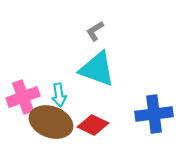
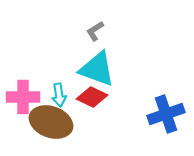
pink cross: rotated 20 degrees clockwise
blue cross: moved 12 px right; rotated 12 degrees counterclockwise
red diamond: moved 1 px left, 28 px up
